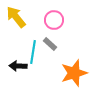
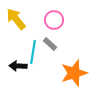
yellow arrow: moved 2 px down
